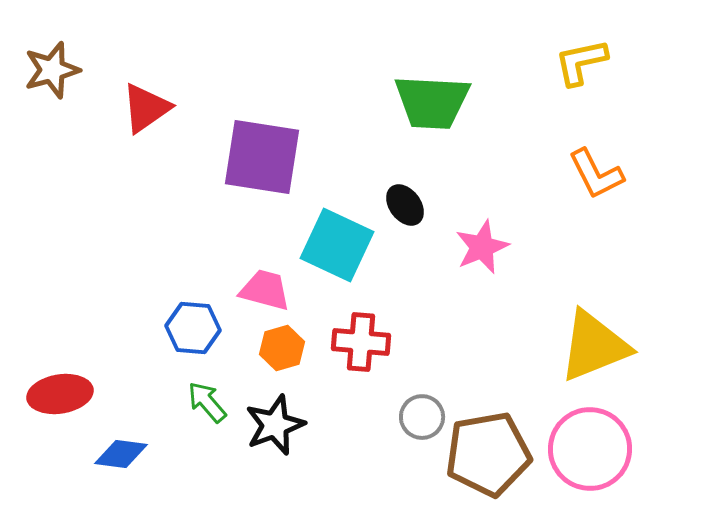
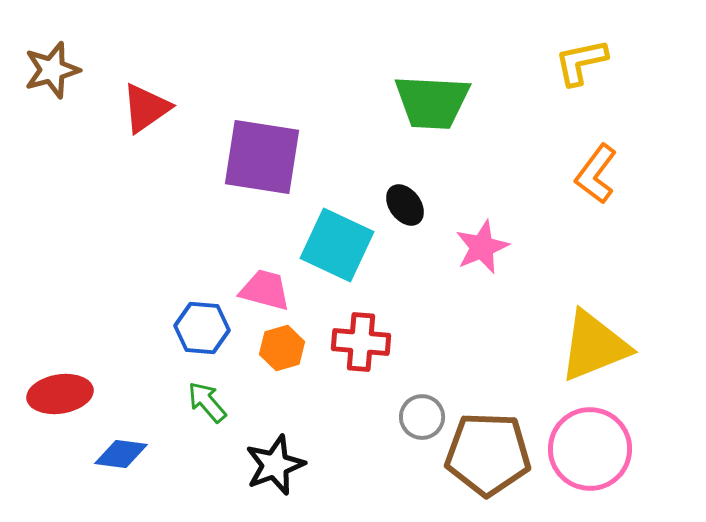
orange L-shape: rotated 64 degrees clockwise
blue hexagon: moved 9 px right
black star: moved 40 px down
brown pentagon: rotated 12 degrees clockwise
